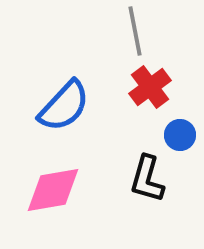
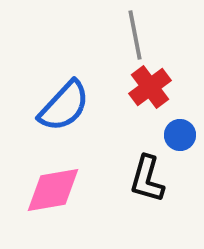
gray line: moved 4 px down
